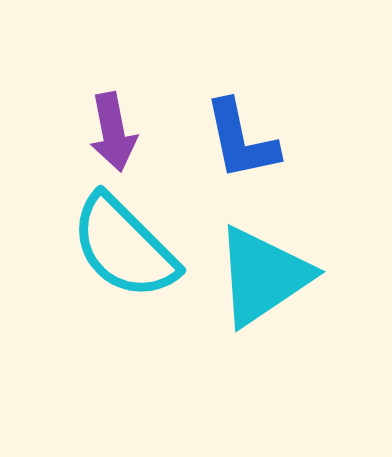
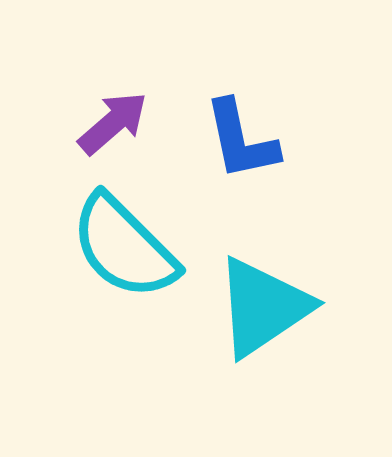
purple arrow: moved 9 px up; rotated 120 degrees counterclockwise
cyan triangle: moved 31 px down
